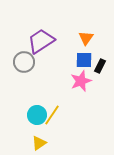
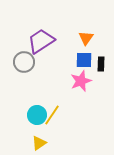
black rectangle: moved 1 px right, 2 px up; rotated 24 degrees counterclockwise
